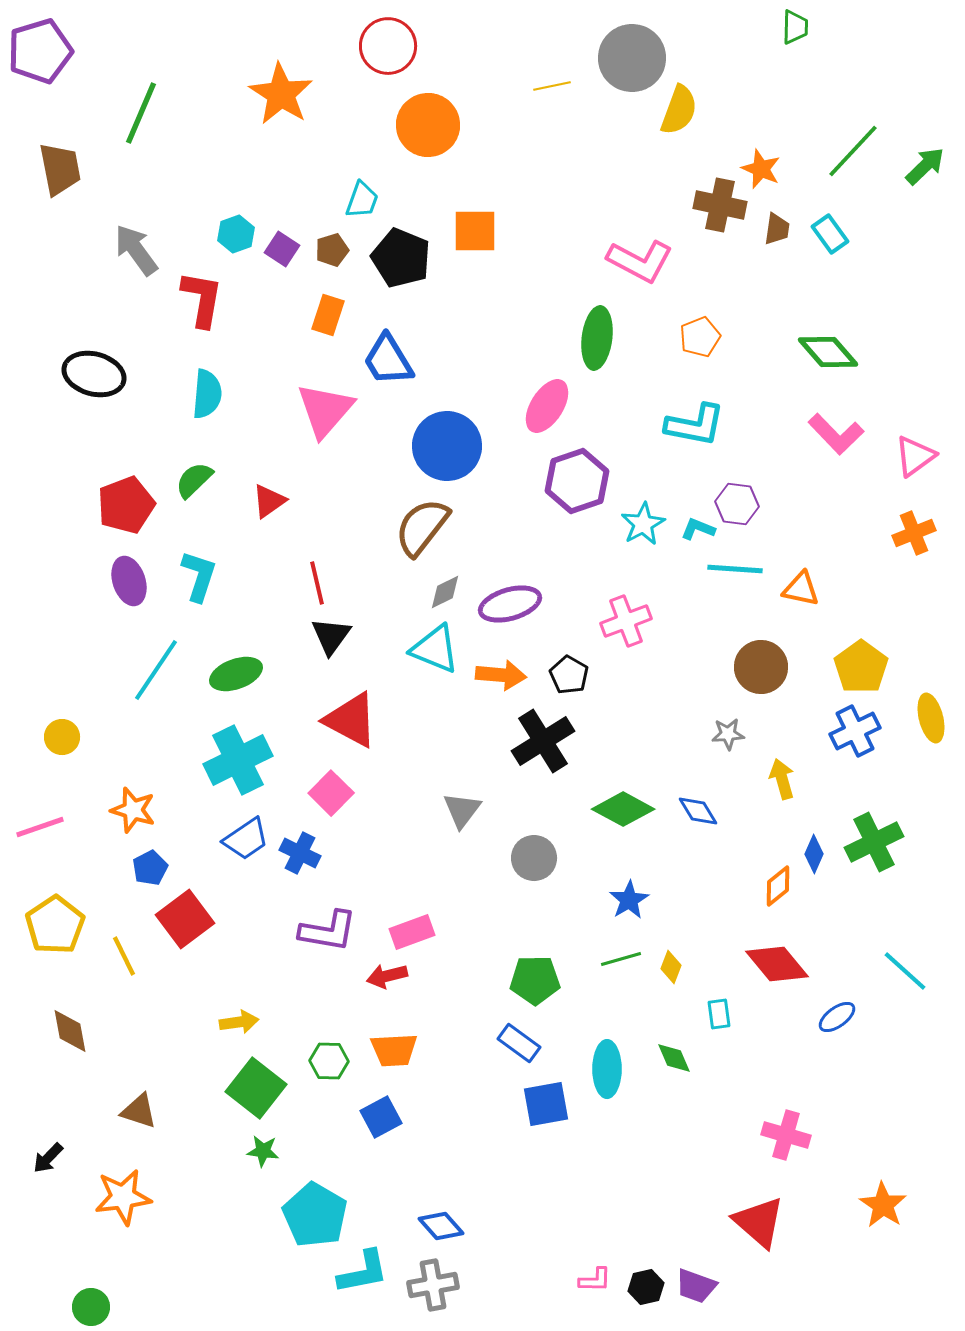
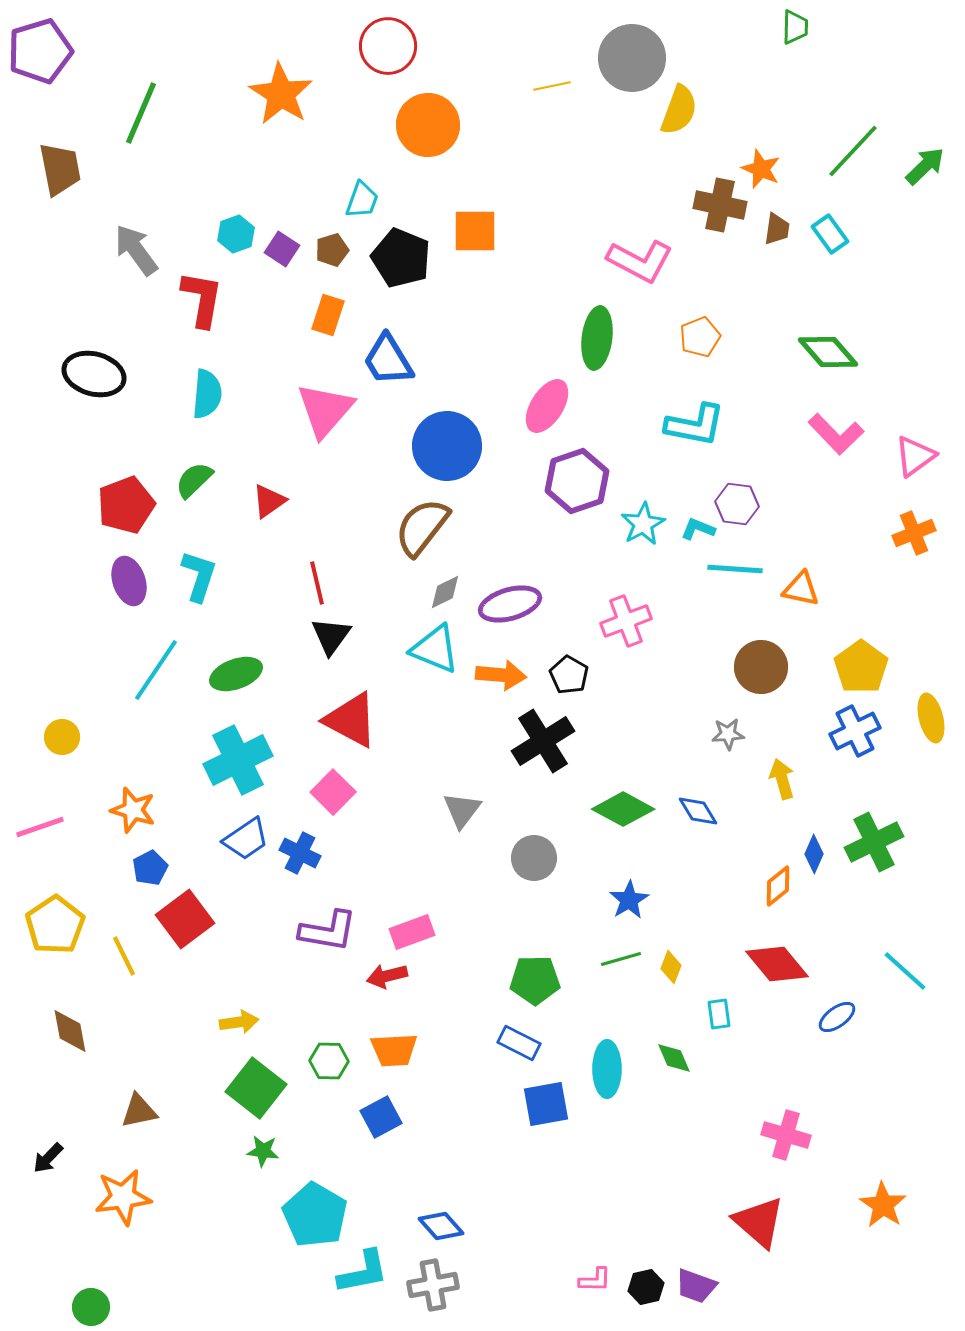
pink square at (331, 793): moved 2 px right, 1 px up
blue rectangle at (519, 1043): rotated 9 degrees counterclockwise
brown triangle at (139, 1111): rotated 30 degrees counterclockwise
